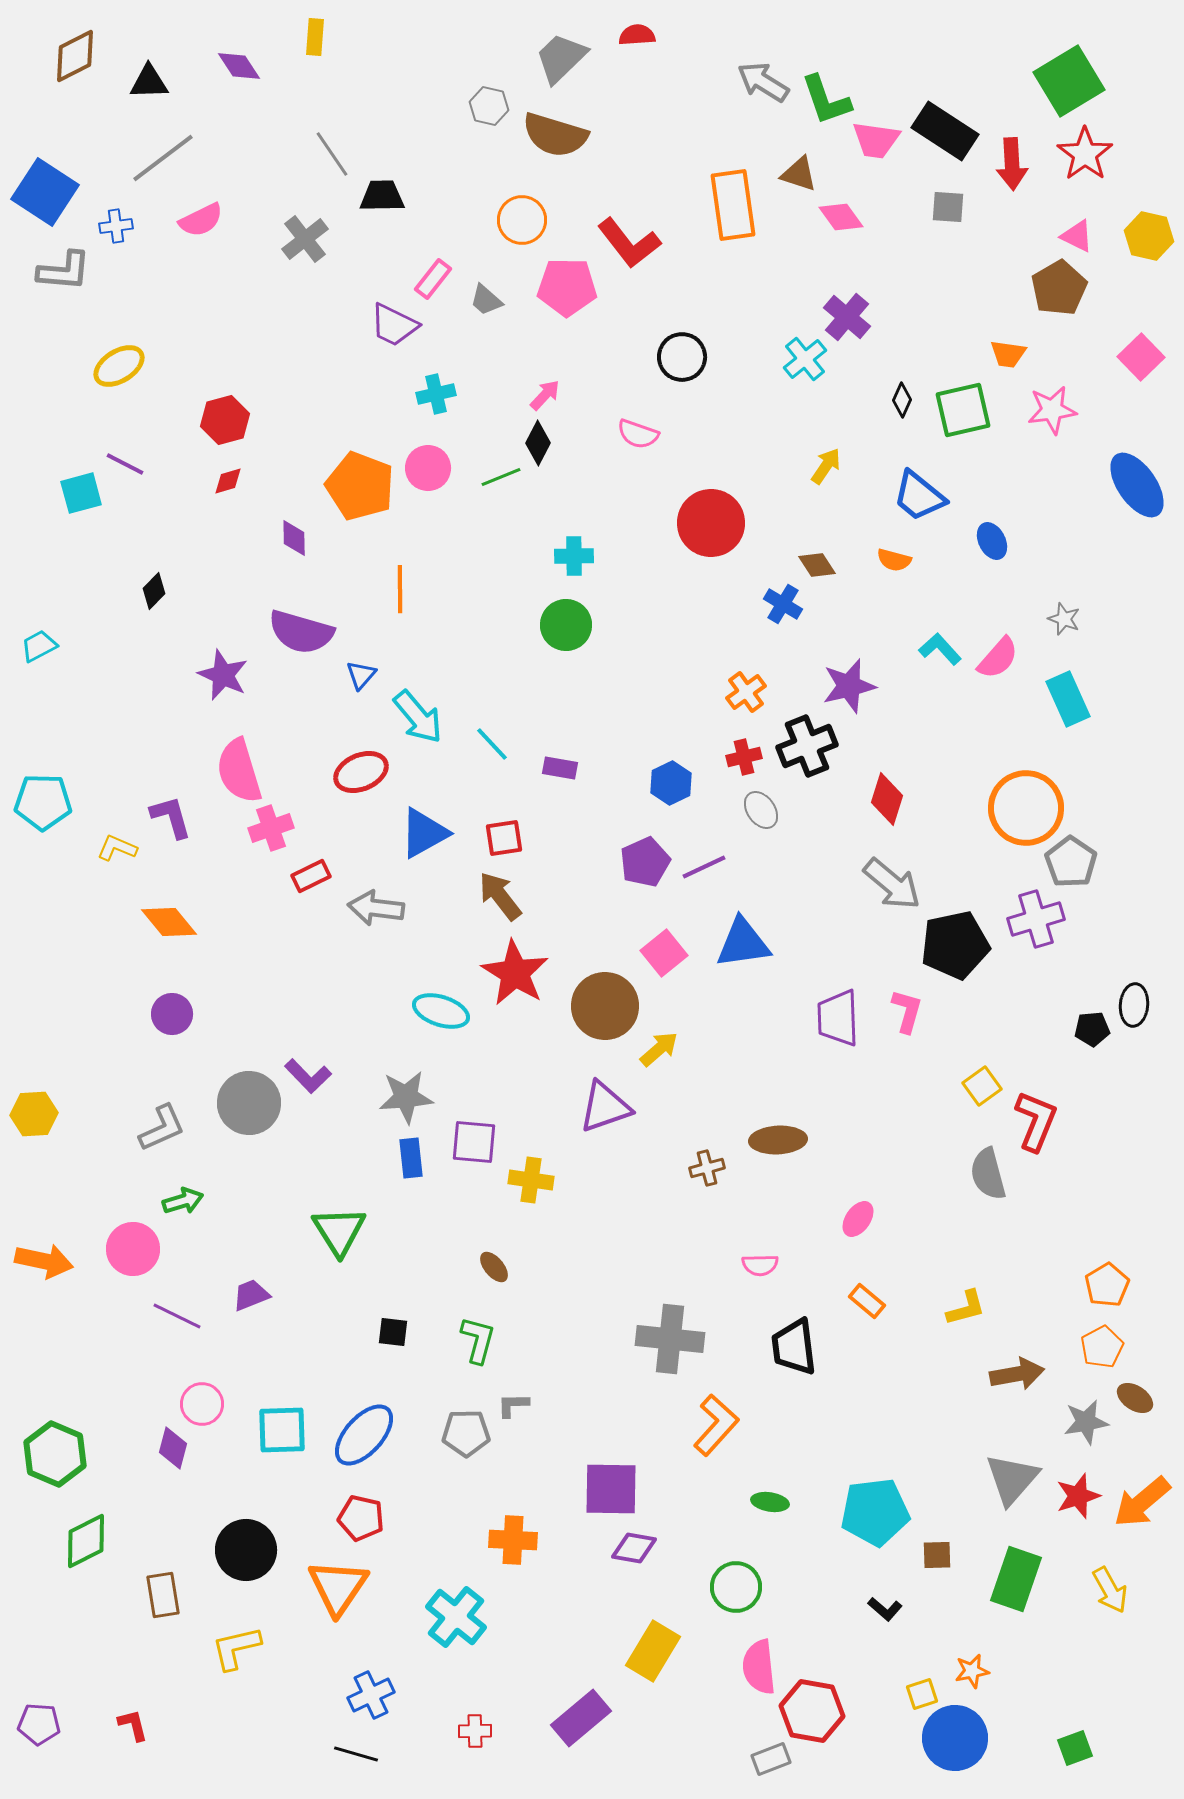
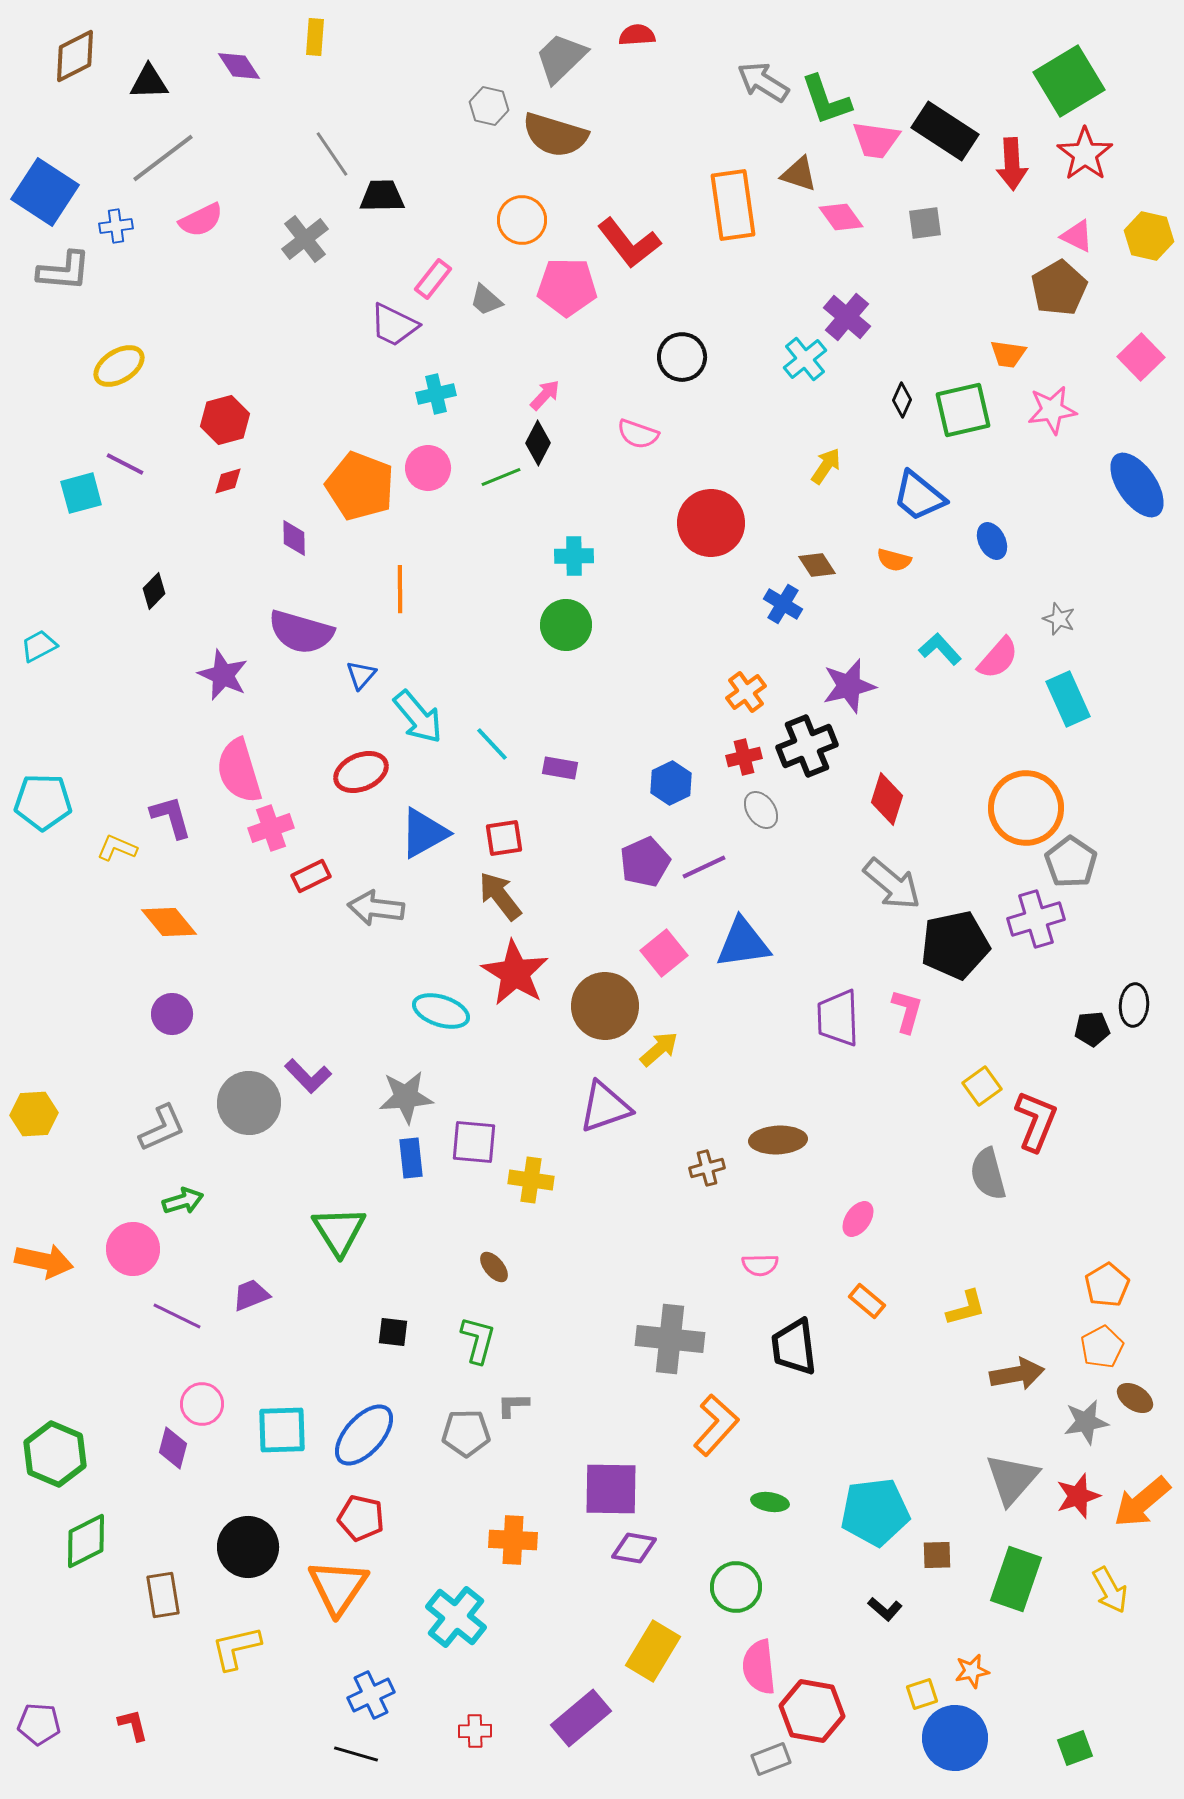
gray square at (948, 207): moved 23 px left, 16 px down; rotated 12 degrees counterclockwise
gray star at (1064, 619): moved 5 px left
black circle at (246, 1550): moved 2 px right, 3 px up
